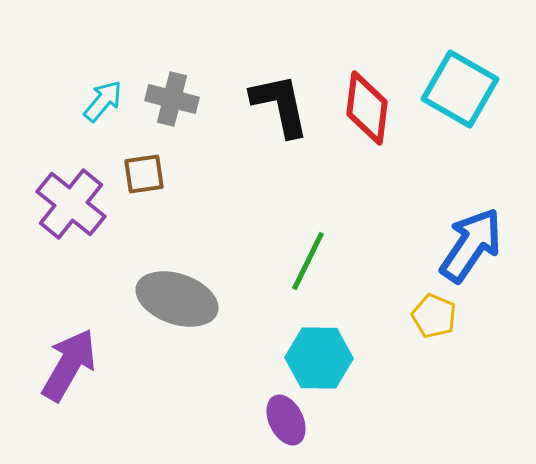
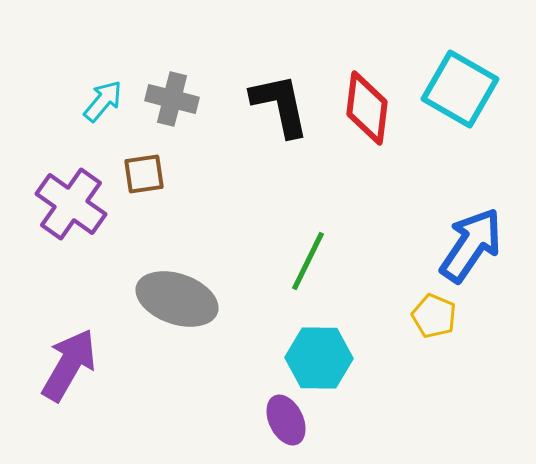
purple cross: rotated 4 degrees counterclockwise
